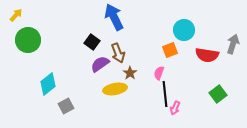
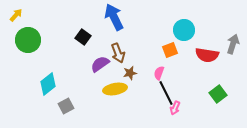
black square: moved 9 px left, 5 px up
brown star: rotated 24 degrees clockwise
black line: moved 1 px right, 1 px up; rotated 20 degrees counterclockwise
